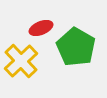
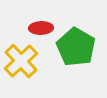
red ellipse: rotated 20 degrees clockwise
